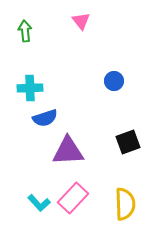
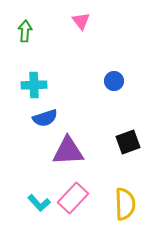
green arrow: rotated 10 degrees clockwise
cyan cross: moved 4 px right, 3 px up
